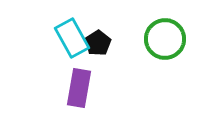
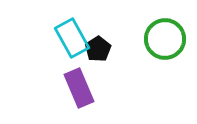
black pentagon: moved 6 px down
purple rectangle: rotated 33 degrees counterclockwise
